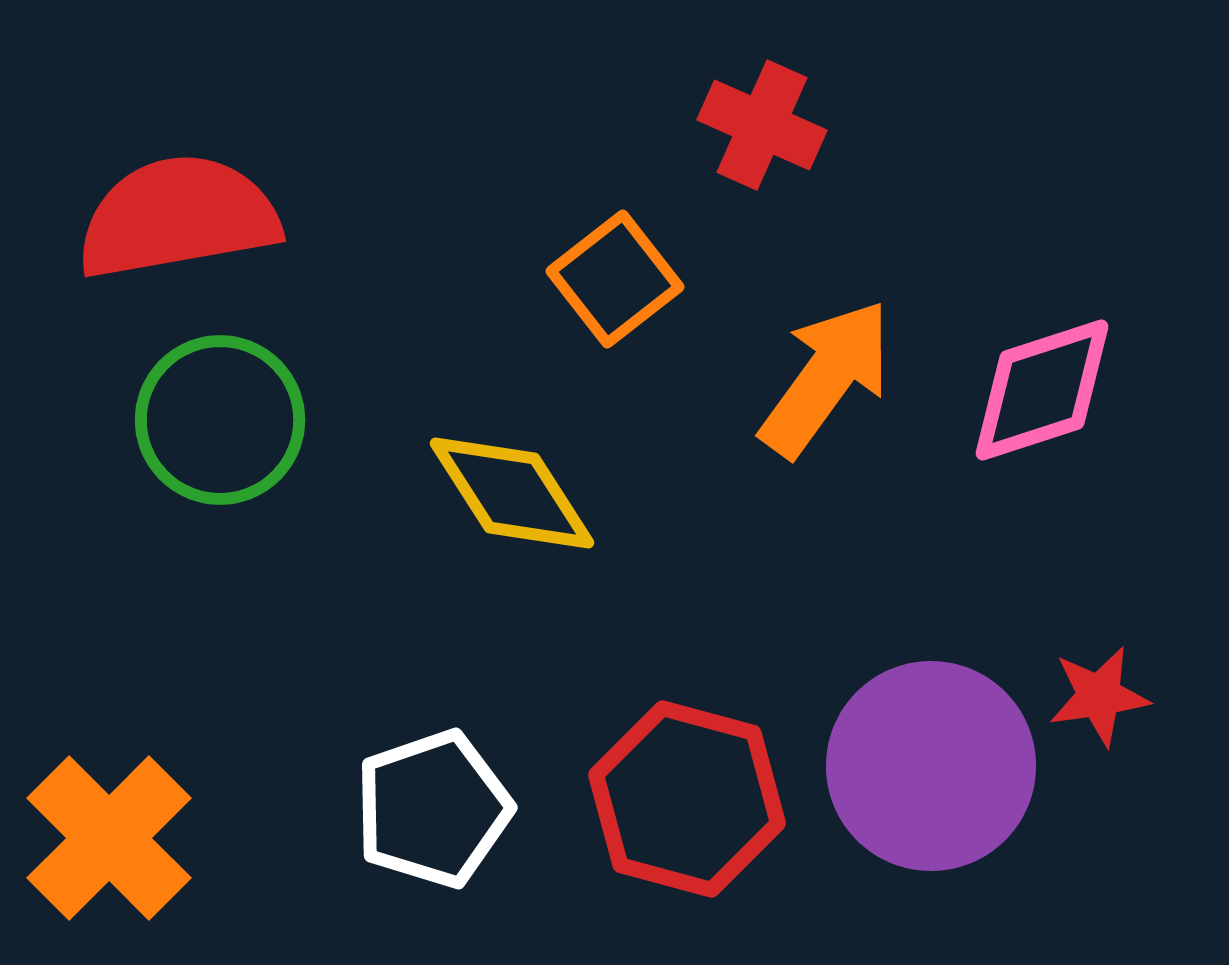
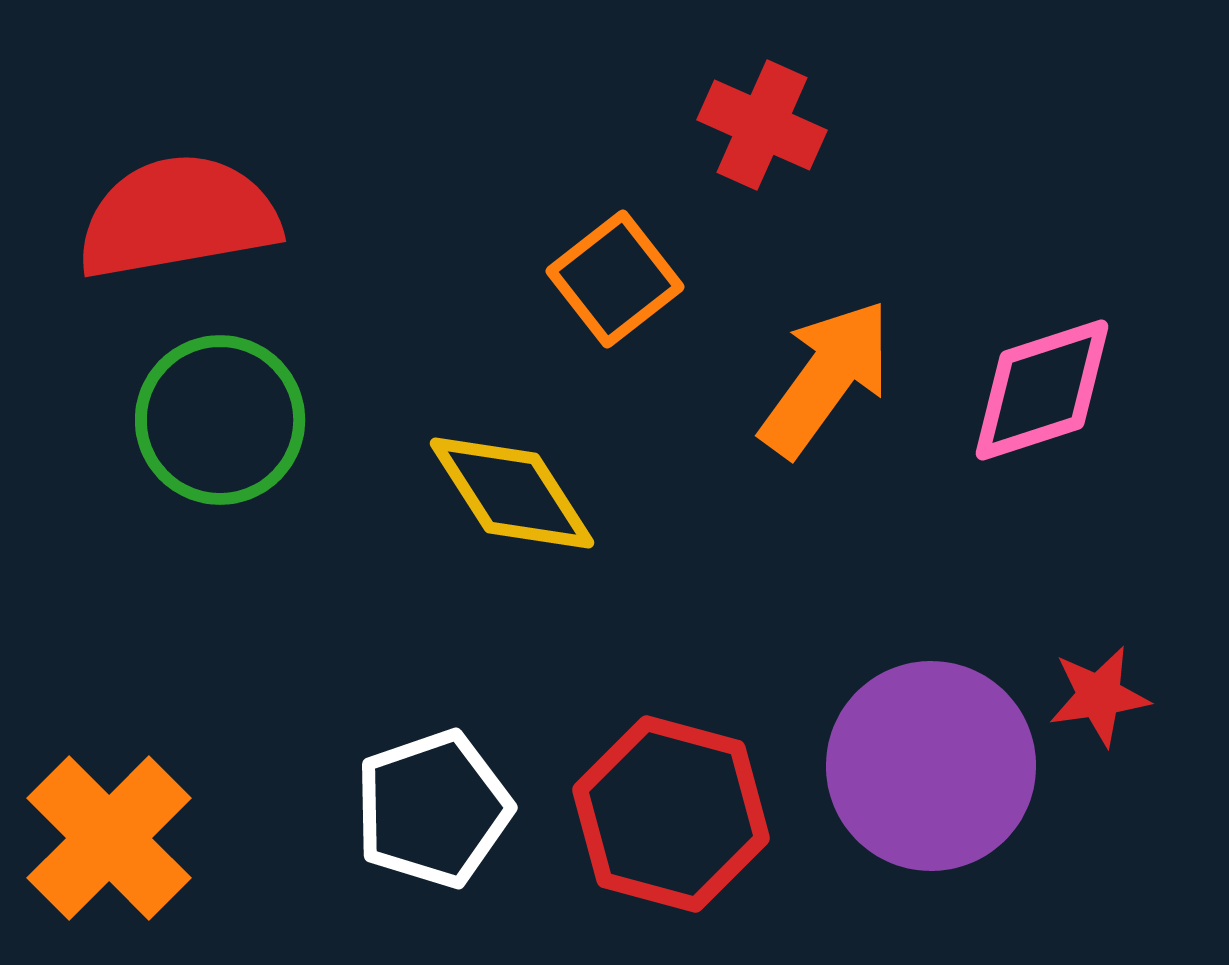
red hexagon: moved 16 px left, 15 px down
